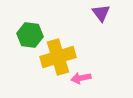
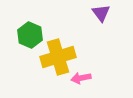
green hexagon: rotated 15 degrees clockwise
